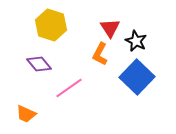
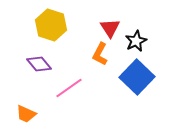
black star: rotated 20 degrees clockwise
